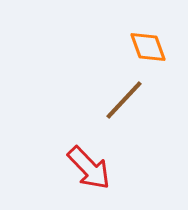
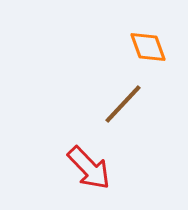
brown line: moved 1 px left, 4 px down
